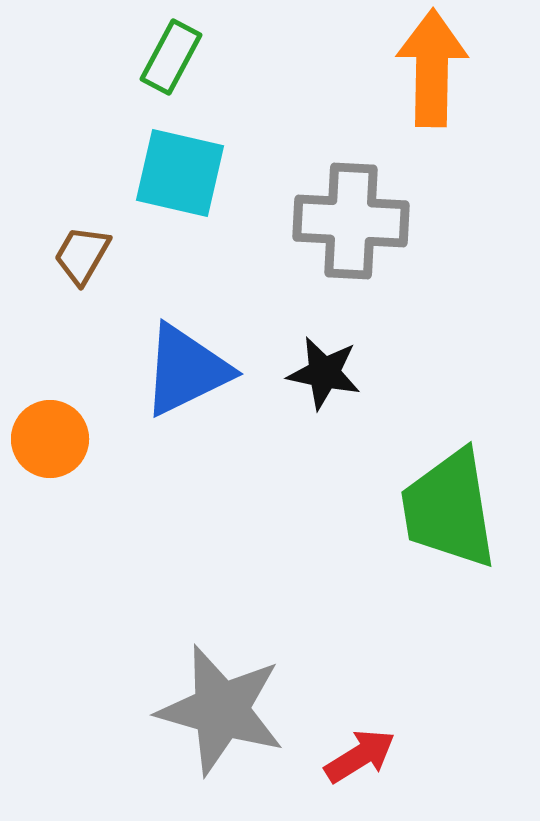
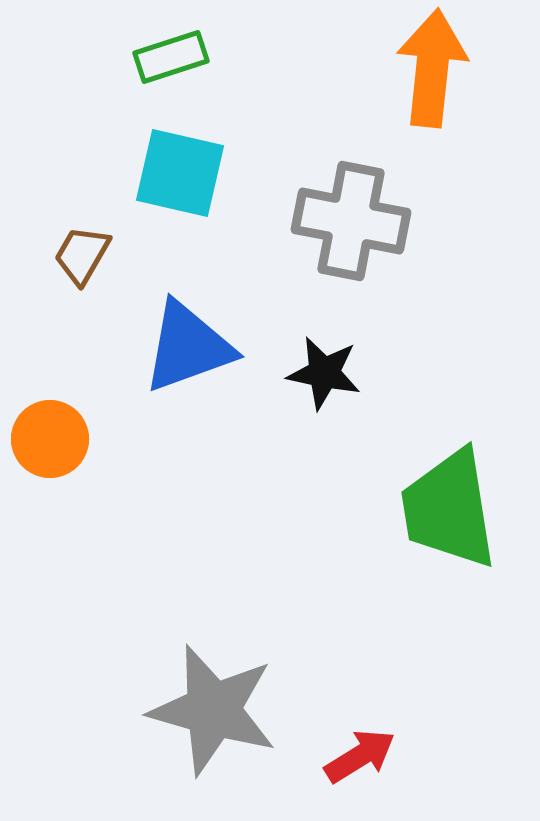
green rectangle: rotated 44 degrees clockwise
orange arrow: rotated 5 degrees clockwise
gray cross: rotated 8 degrees clockwise
blue triangle: moved 2 px right, 23 px up; rotated 6 degrees clockwise
gray star: moved 8 px left
